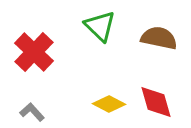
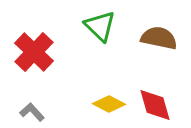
red diamond: moved 1 px left, 3 px down
